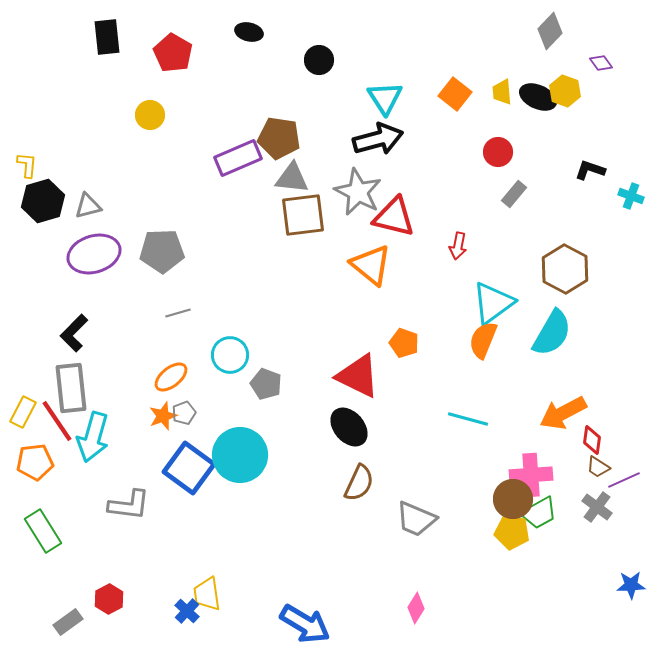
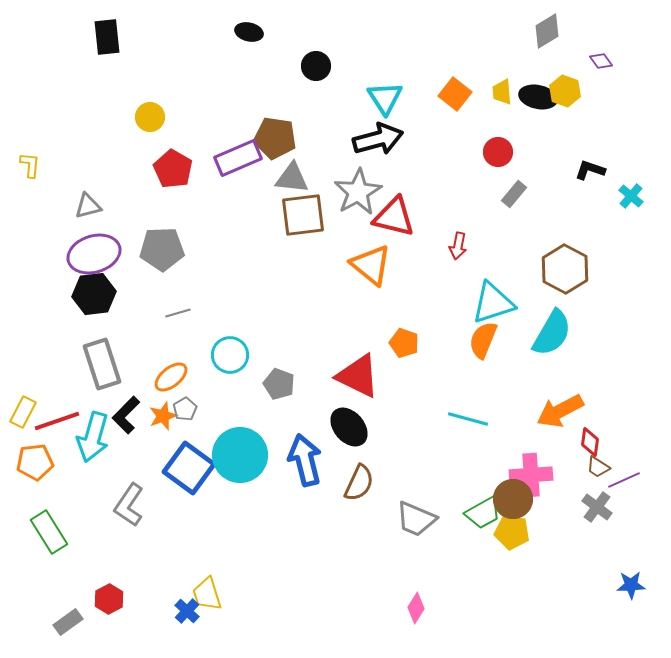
gray diamond at (550, 31): moved 3 px left; rotated 15 degrees clockwise
red pentagon at (173, 53): moved 116 px down
black circle at (319, 60): moved 3 px left, 6 px down
purple diamond at (601, 63): moved 2 px up
black ellipse at (538, 97): rotated 12 degrees counterclockwise
yellow circle at (150, 115): moved 2 px down
brown pentagon at (279, 138): moved 4 px left
yellow L-shape at (27, 165): moved 3 px right
gray star at (358, 192): rotated 15 degrees clockwise
cyan cross at (631, 196): rotated 20 degrees clockwise
black hexagon at (43, 201): moved 51 px right, 93 px down; rotated 9 degrees clockwise
gray pentagon at (162, 251): moved 2 px up
cyan triangle at (493, 303): rotated 18 degrees clockwise
black L-shape at (74, 333): moved 52 px right, 82 px down
gray pentagon at (266, 384): moved 13 px right
gray rectangle at (71, 388): moved 31 px right, 24 px up; rotated 12 degrees counterclockwise
gray pentagon at (184, 413): moved 1 px right, 4 px up; rotated 10 degrees counterclockwise
orange arrow at (563, 413): moved 3 px left, 2 px up
red line at (57, 421): rotated 75 degrees counterclockwise
red diamond at (592, 440): moved 2 px left, 2 px down
gray L-shape at (129, 505): rotated 117 degrees clockwise
green trapezoid at (539, 513): moved 56 px left
green rectangle at (43, 531): moved 6 px right, 1 px down
yellow trapezoid at (207, 594): rotated 9 degrees counterclockwise
blue arrow at (305, 624): moved 164 px up; rotated 135 degrees counterclockwise
